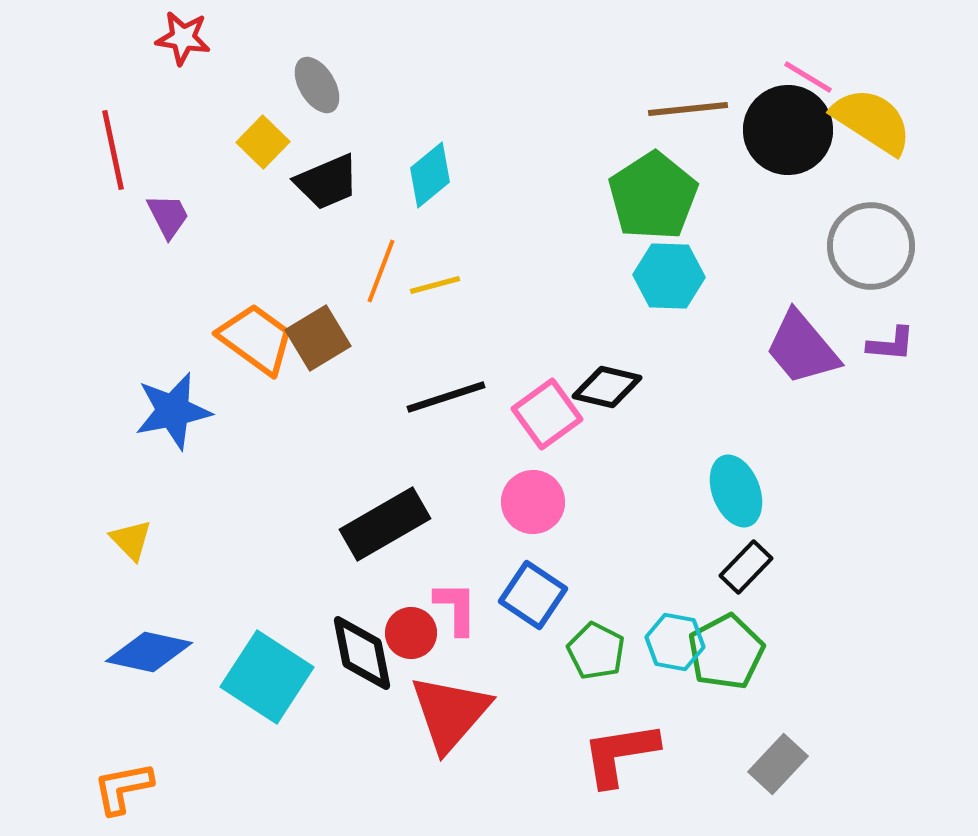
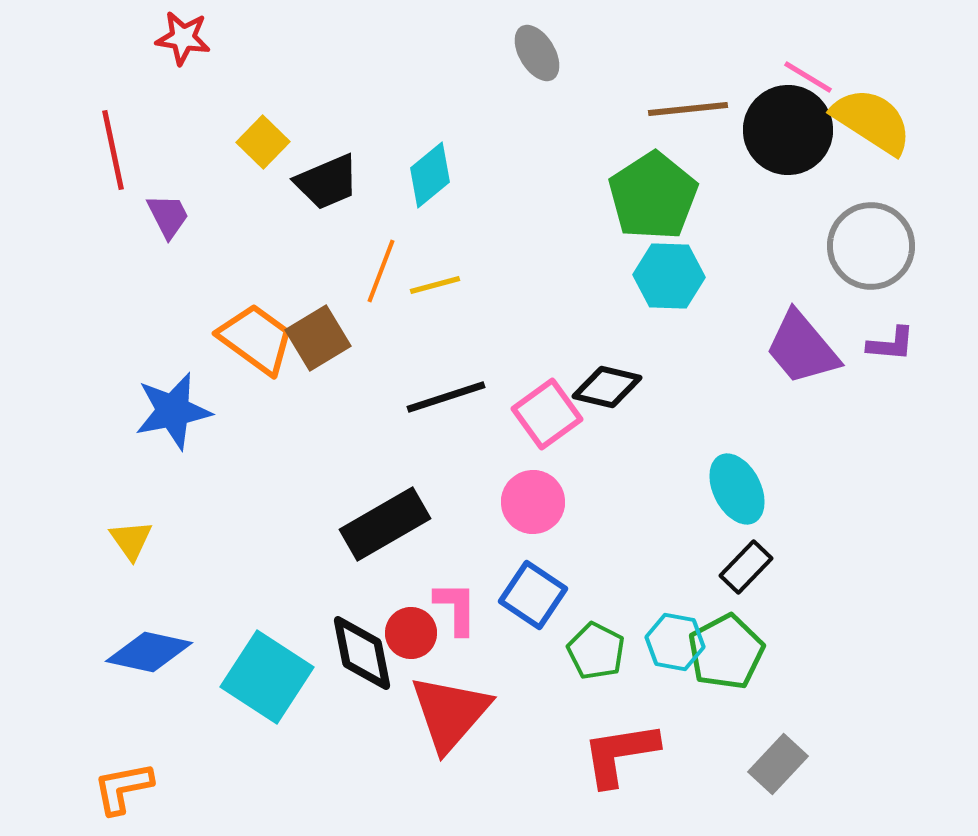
gray ellipse at (317, 85): moved 220 px right, 32 px up
cyan ellipse at (736, 491): moved 1 px right, 2 px up; rotated 6 degrees counterclockwise
yellow triangle at (131, 540): rotated 9 degrees clockwise
